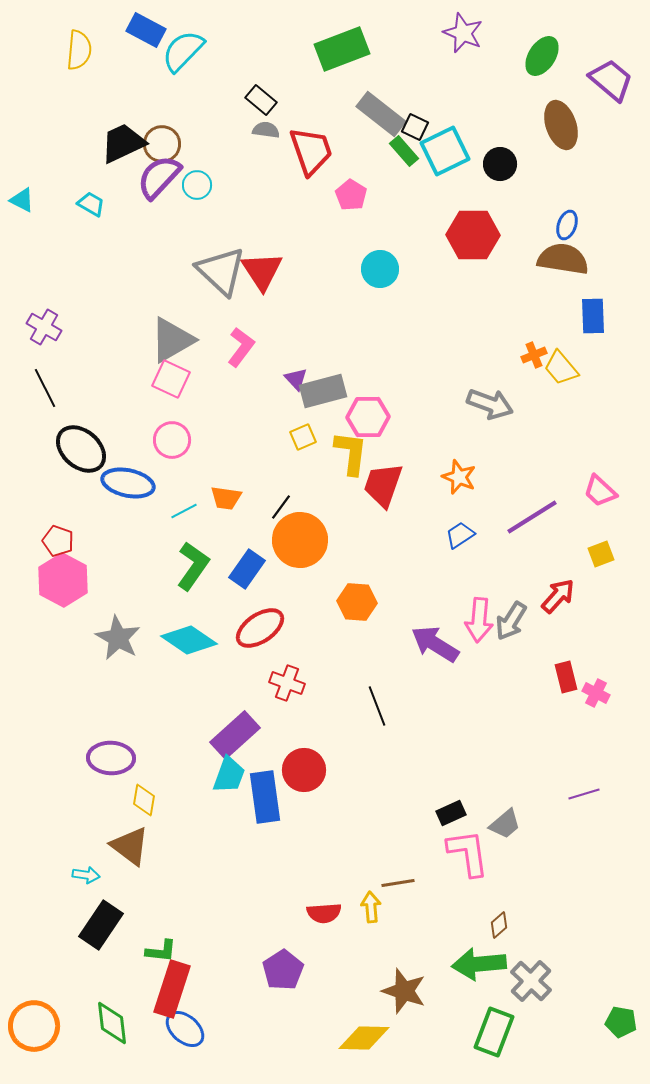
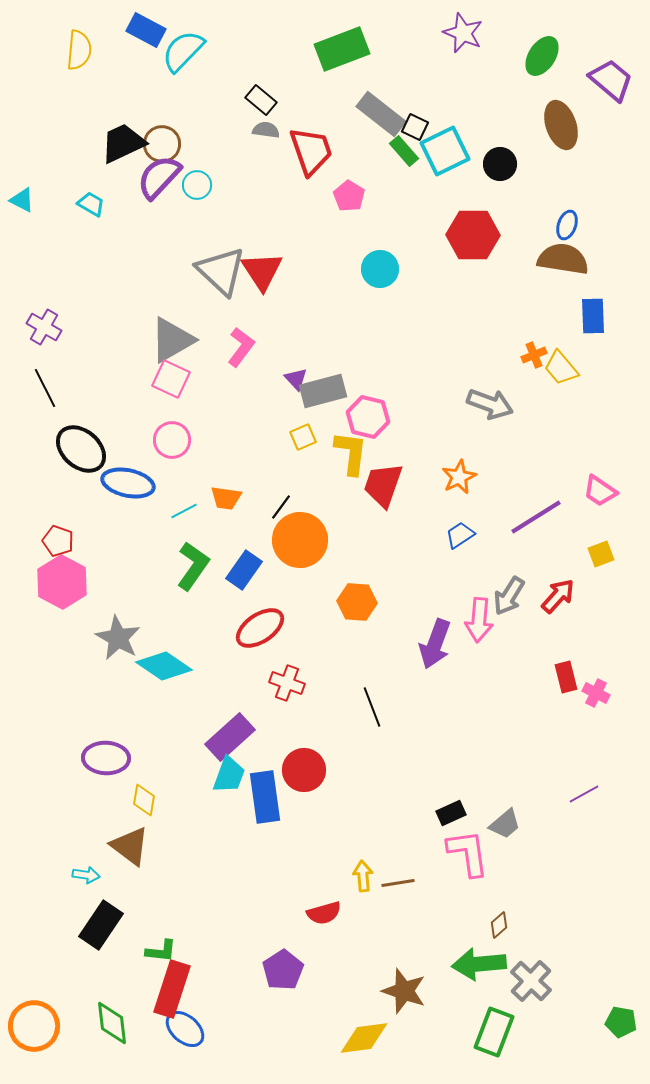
pink pentagon at (351, 195): moved 2 px left, 1 px down
pink hexagon at (368, 417): rotated 15 degrees clockwise
orange star at (459, 477): rotated 24 degrees clockwise
pink trapezoid at (600, 491): rotated 9 degrees counterclockwise
purple line at (532, 517): moved 4 px right
blue rectangle at (247, 569): moved 3 px left, 1 px down
pink hexagon at (63, 580): moved 1 px left, 2 px down
gray arrow at (511, 621): moved 2 px left, 25 px up
cyan diamond at (189, 640): moved 25 px left, 26 px down
purple arrow at (435, 644): rotated 102 degrees counterclockwise
black line at (377, 706): moved 5 px left, 1 px down
purple rectangle at (235, 735): moved 5 px left, 2 px down
purple ellipse at (111, 758): moved 5 px left
purple line at (584, 794): rotated 12 degrees counterclockwise
yellow arrow at (371, 907): moved 8 px left, 31 px up
red semicircle at (324, 913): rotated 12 degrees counterclockwise
yellow diamond at (364, 1038): rotated 9 degrees counterclockwise
